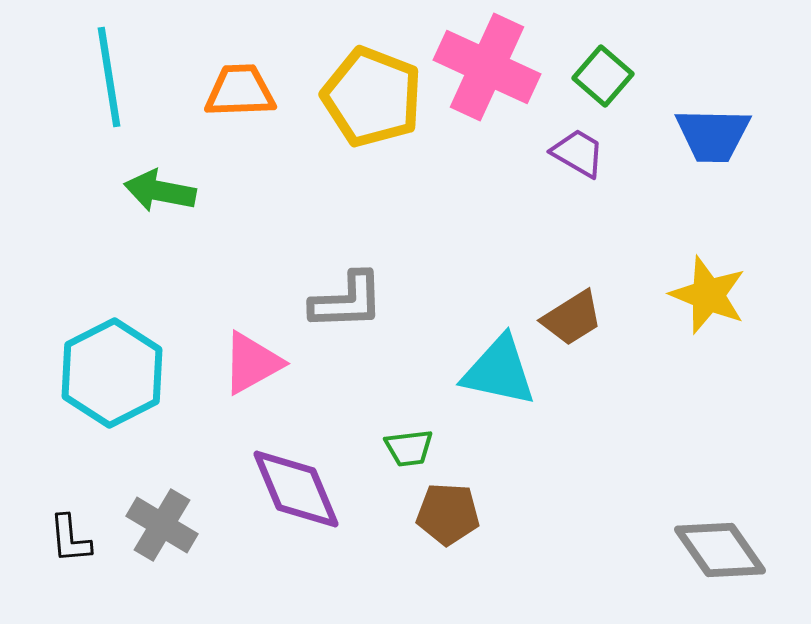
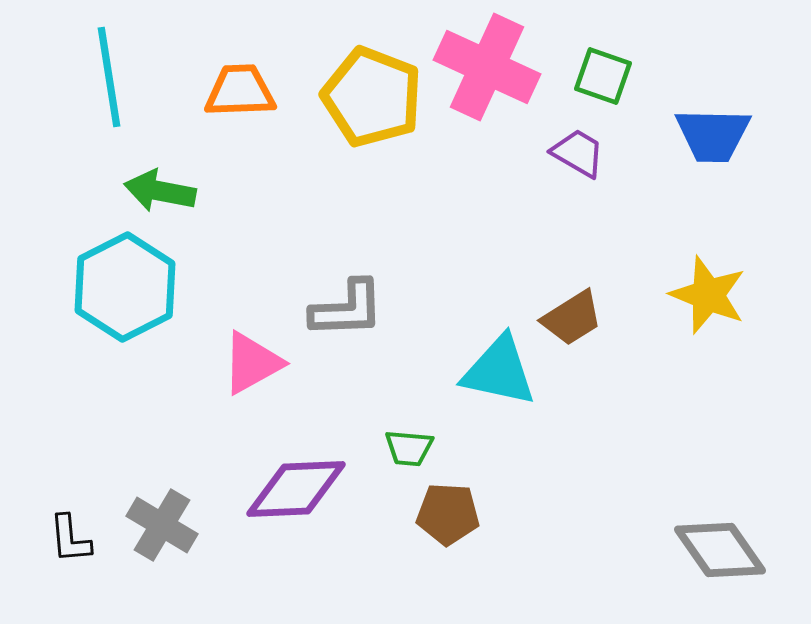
green square: rotated 22 degrees counterclockwise
gray L-shape: moved 8 px down
cyan hexagon: moved 13 px right, 86 px up
green trapezoid: rotated 12 degrees clockwise
purple diamond: rotated 70 degrees counterclockwise
